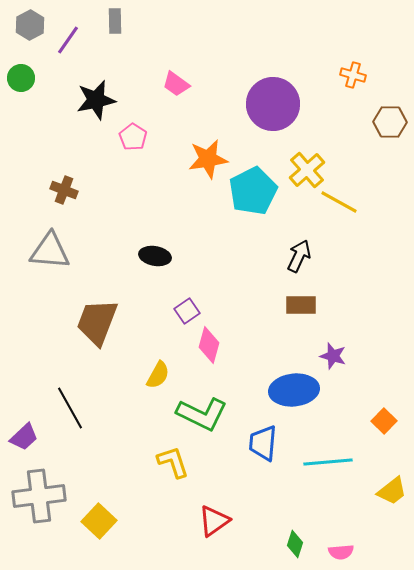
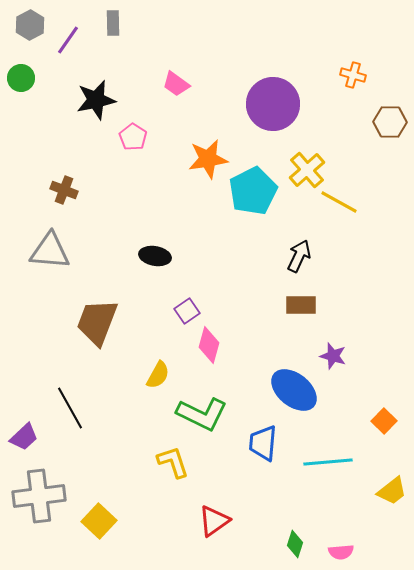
gray rectangle: moved 2 px left, 2 px down
blue ellipse: rotated 45 degrees clockwise
